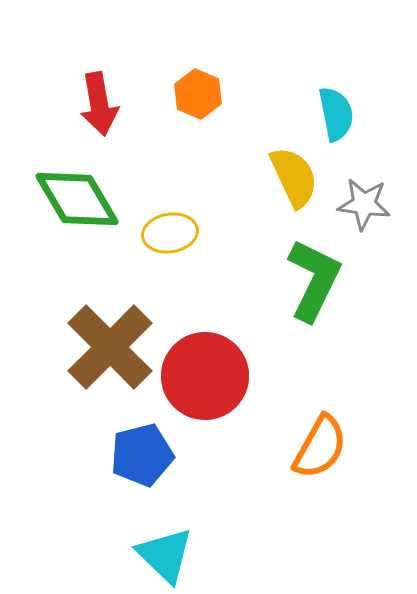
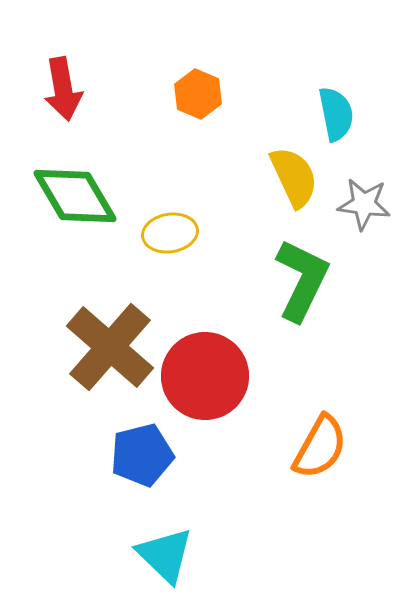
red arrow: moved 36 px left, 15 px up
green diamond: moved 2 px left, 3 px up
green L-shape: moved 12 px left
brown cross: rotated 4 degrees counterclockwise
